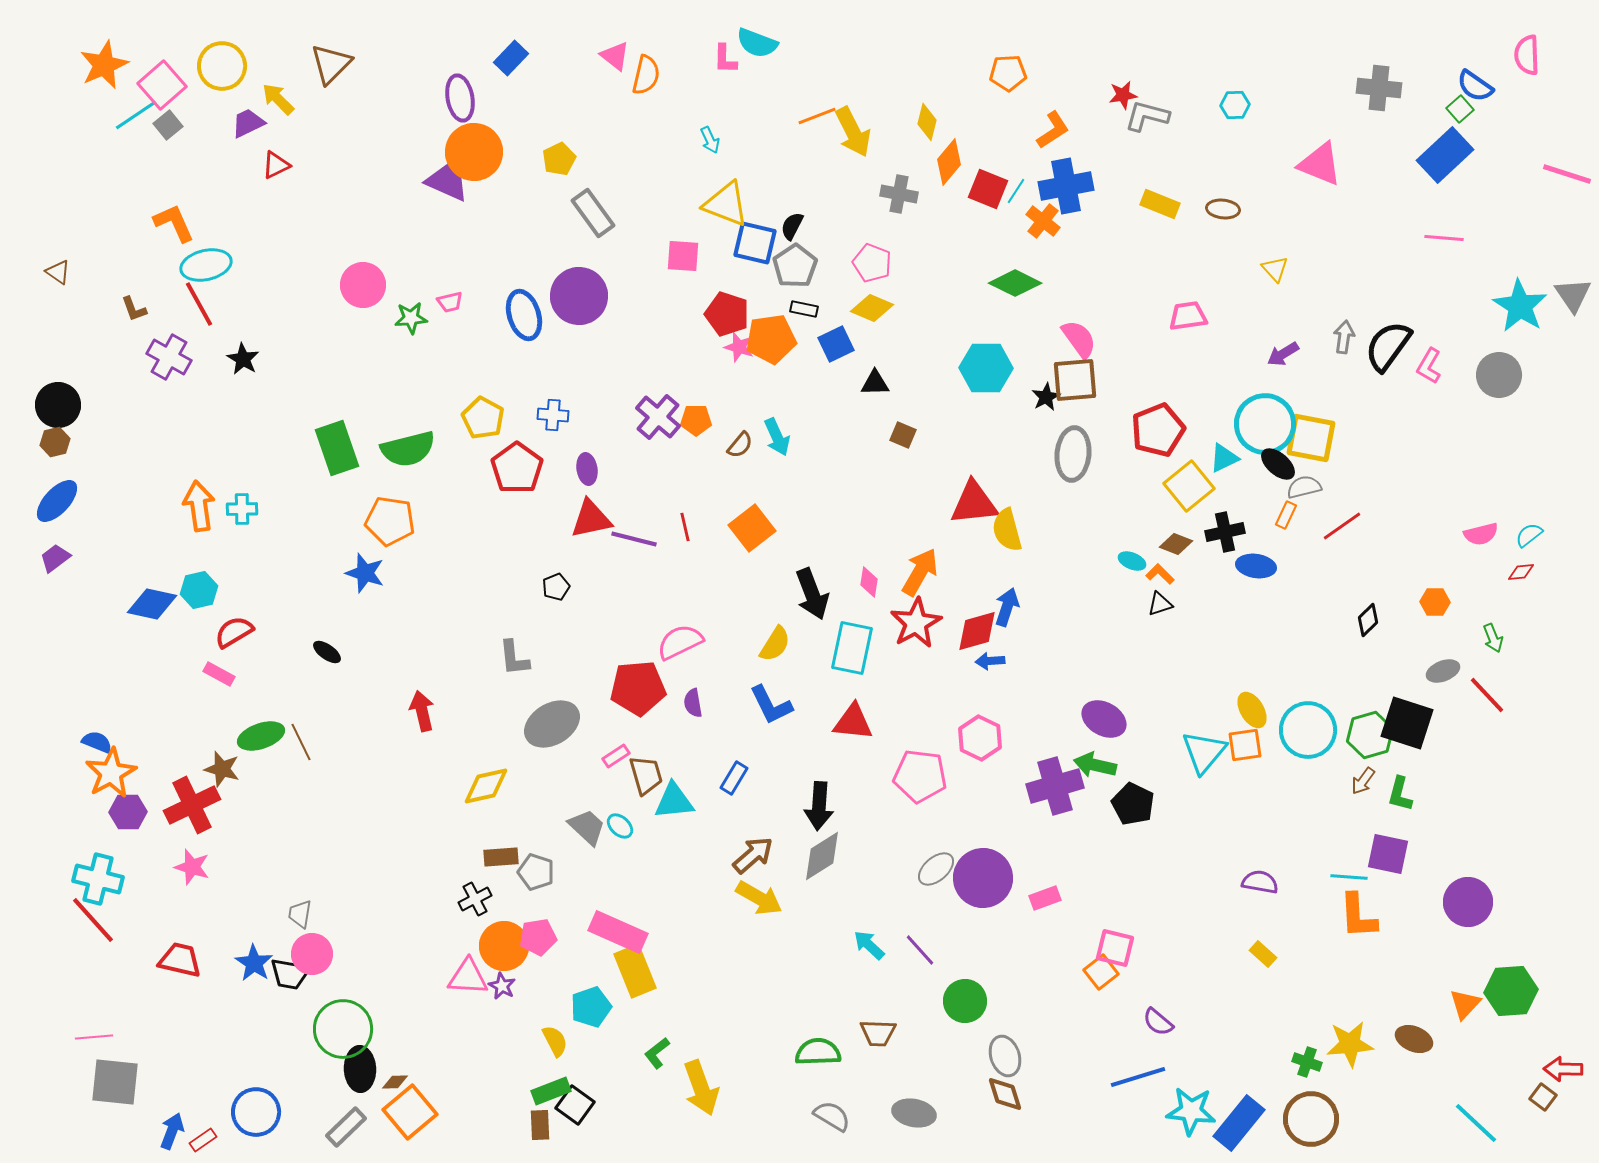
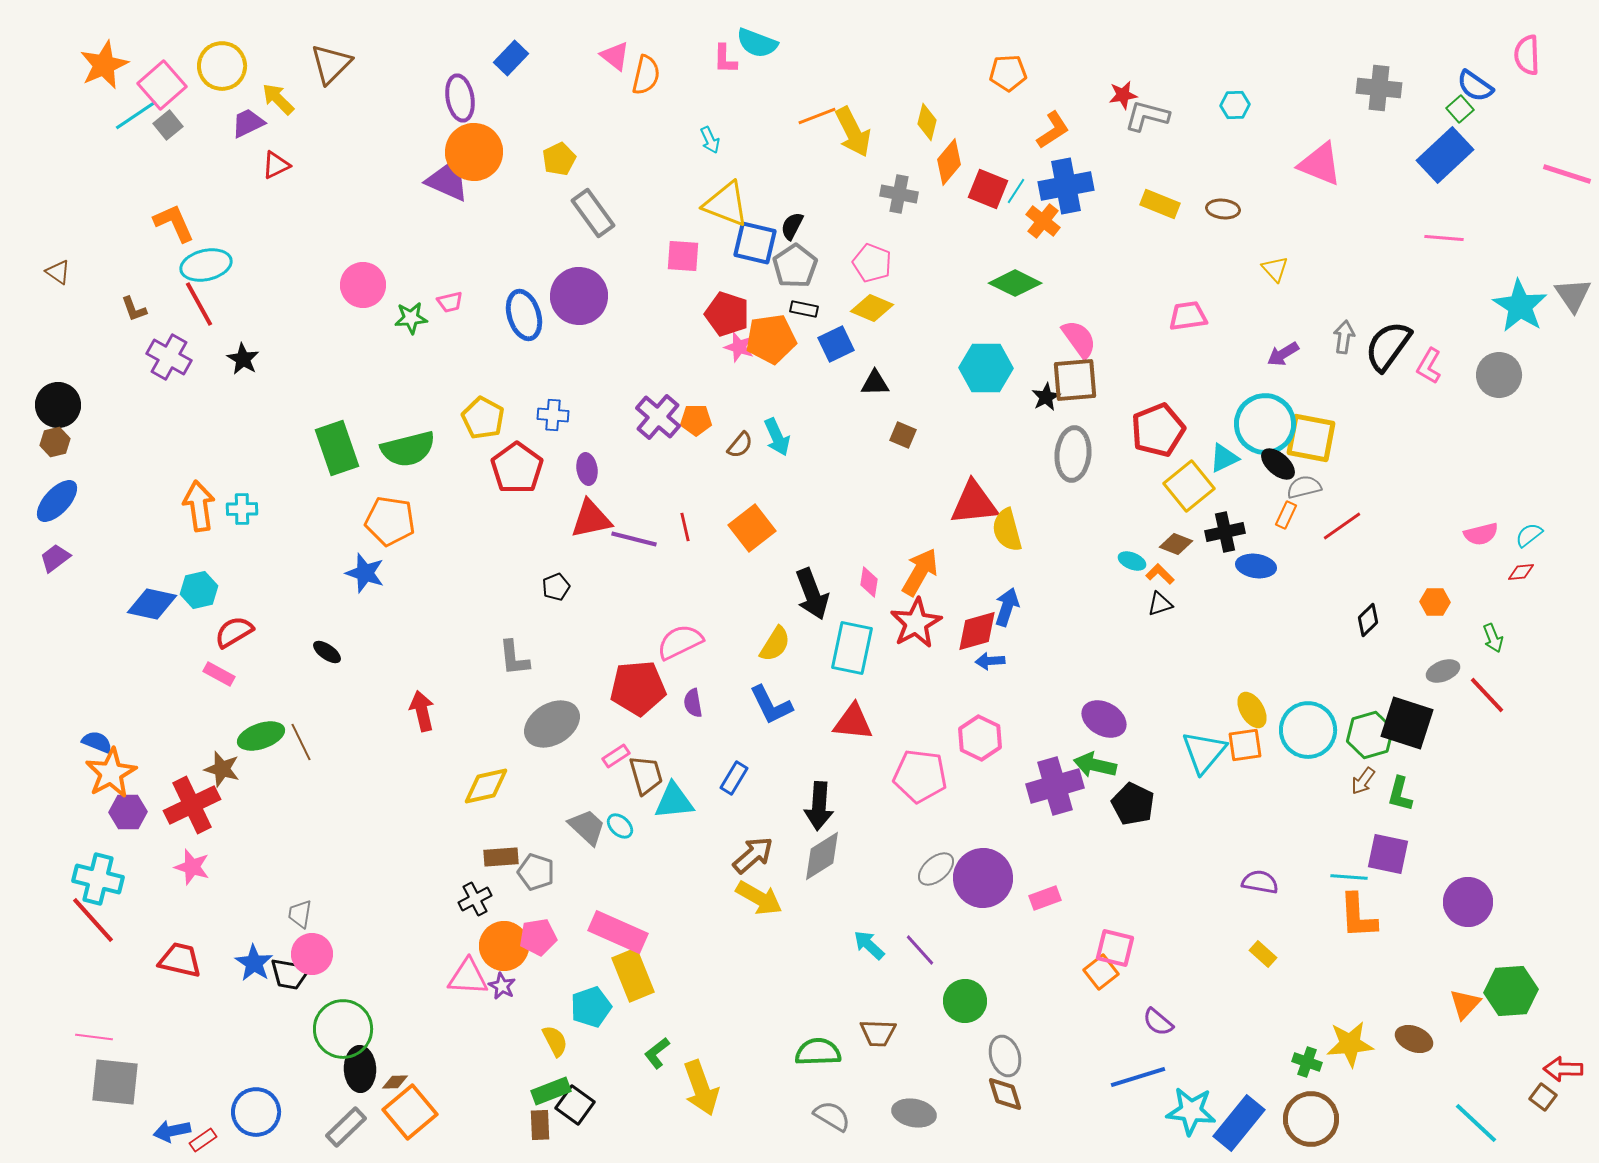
yellow rectangle at (635, 971): moved 2 px left, 4 px down
pink line at (94, 1037): rotated 12 degrees clockwise
blue arrow at (172, 1131): rotated 123 degrees counterclockwise
